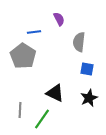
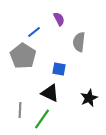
blue line: rotated 32 degrees counterclockwise
blue square: moved 28 px left
black triangle: moved 5 px left
